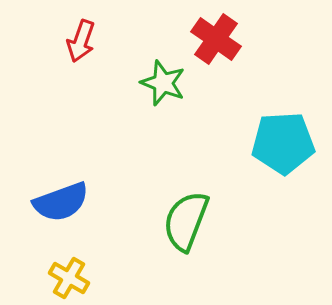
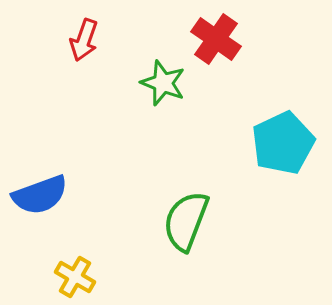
red arrow: moved 3 px right, 1 px up
cyan pentagon: rotated 22 degrees counterclockwise
blue semicircle: moved 21 px left, 7 px up
yellow cross: moved 6 px right, 1 px up
